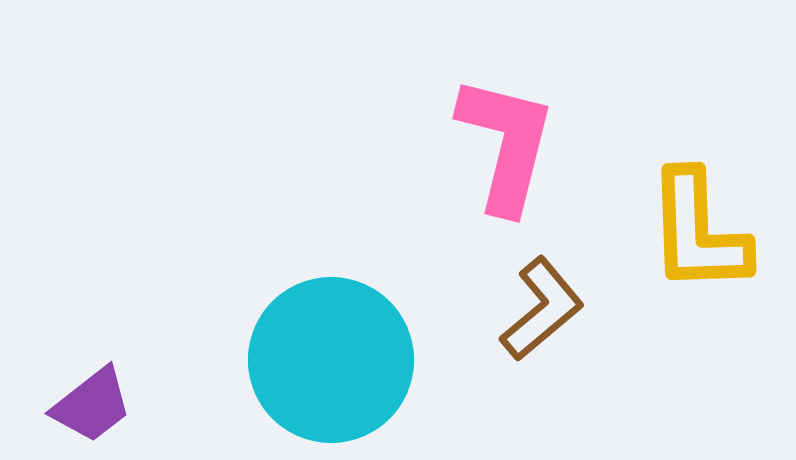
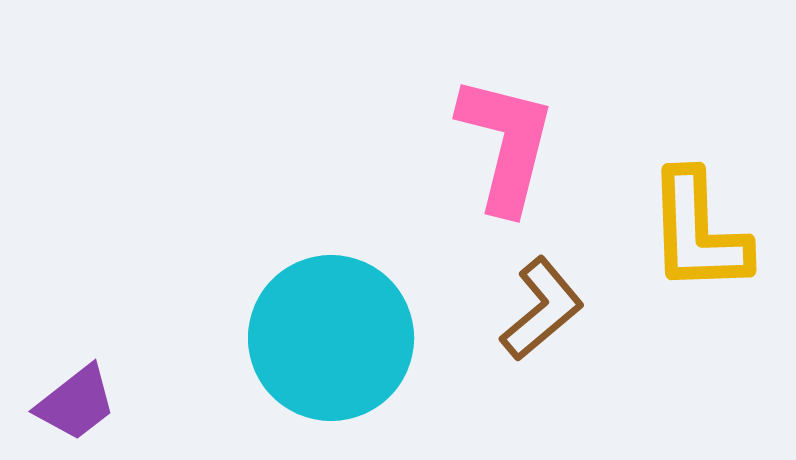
cyan circle: moved 22 px up
purple trapezoid: moved 16 px left, 2 px up
